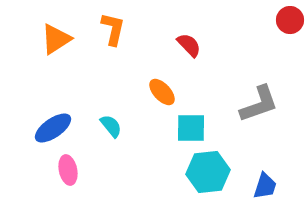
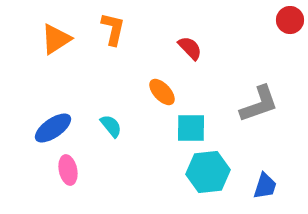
red semicircle: moved 1 px right, 3 px down
